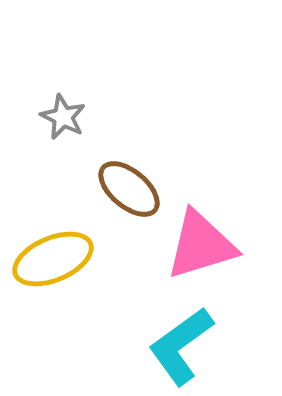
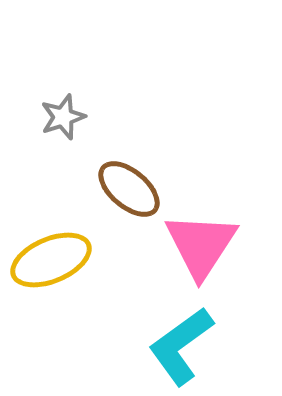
gray star: rotated 27 degrees clockwise
pink triangle: rotated 40 degrees counterclockwise
yellow ellipse: moved 2 px left, 1 px down
